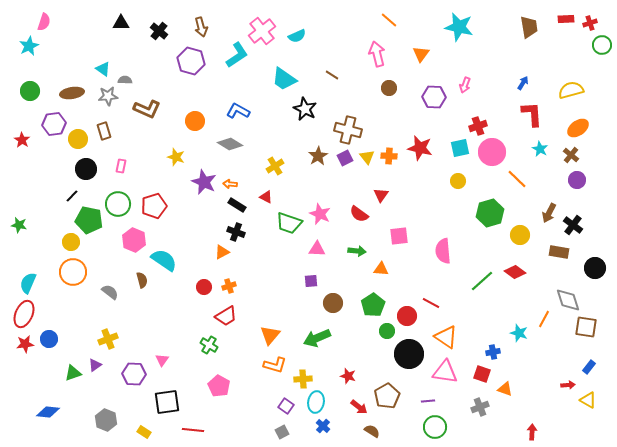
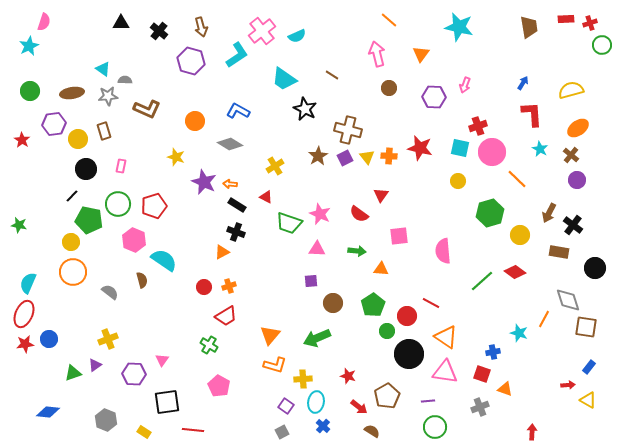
cyan square at (460, 148): rotated 24 degrees clockwise
